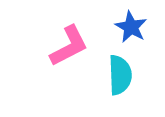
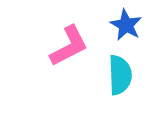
blue star: moved 5 px left, 2 px up
